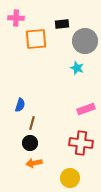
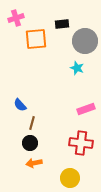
pink cross: rotated 21 degrees counterclockwise
blue semicircle: rotated 120 degrees clockwise
